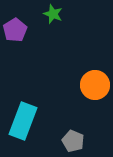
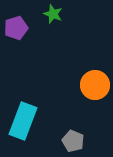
purple pentagon: moved 1 px right, 2 px up; rotated 15 degrees clockwise
